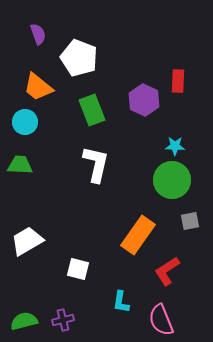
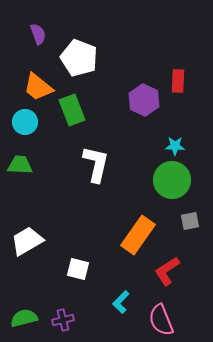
green rectangle: moved 20 px left
cyan L-shape: rotated 35 degrees clockwise
green semicircle: moved 3 px up
